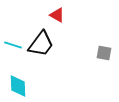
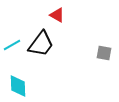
cyan line: moved 1 px left; rotated 48 degrees counterclockwise
